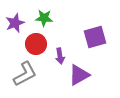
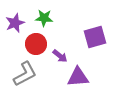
purple arrow: rotated 42 degrees counterclockwise
purple triangle: moved 1 px left, 2 px down; rotated 25 degrees clockwise
